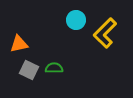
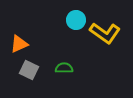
yellow L-shape: rotated 100 degrees counterclockwise
orange triangle: rotated 12 degrees counterclockwise
green semicircle: moved 10 px right
